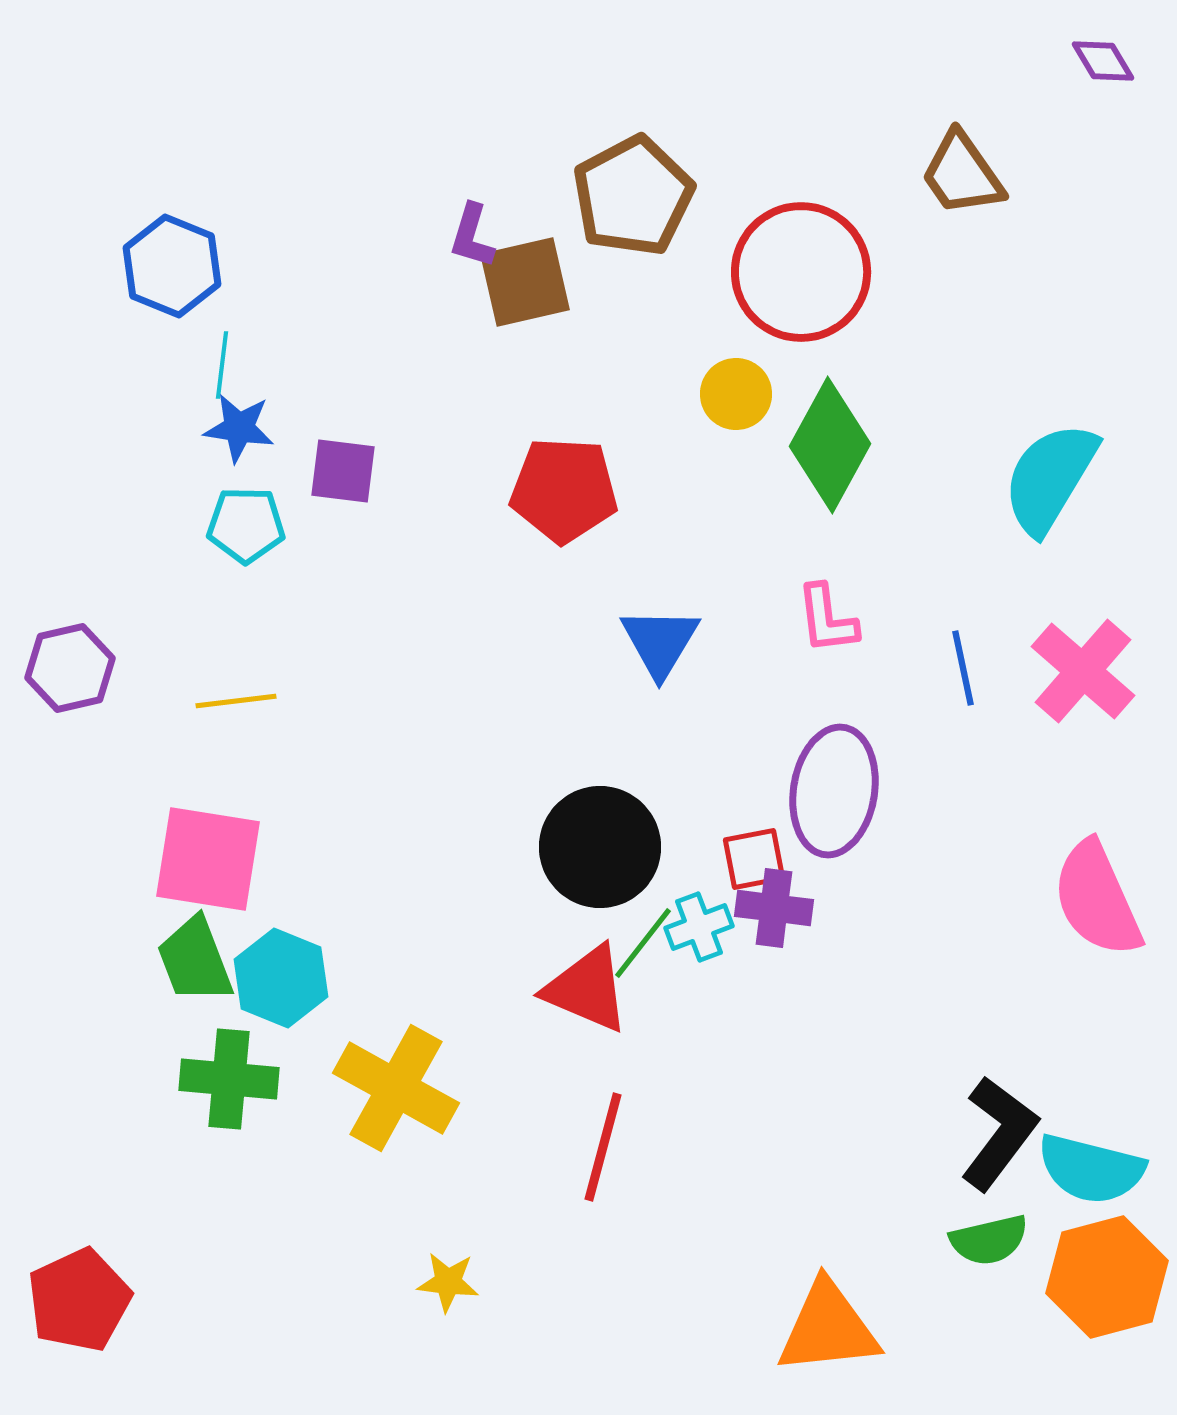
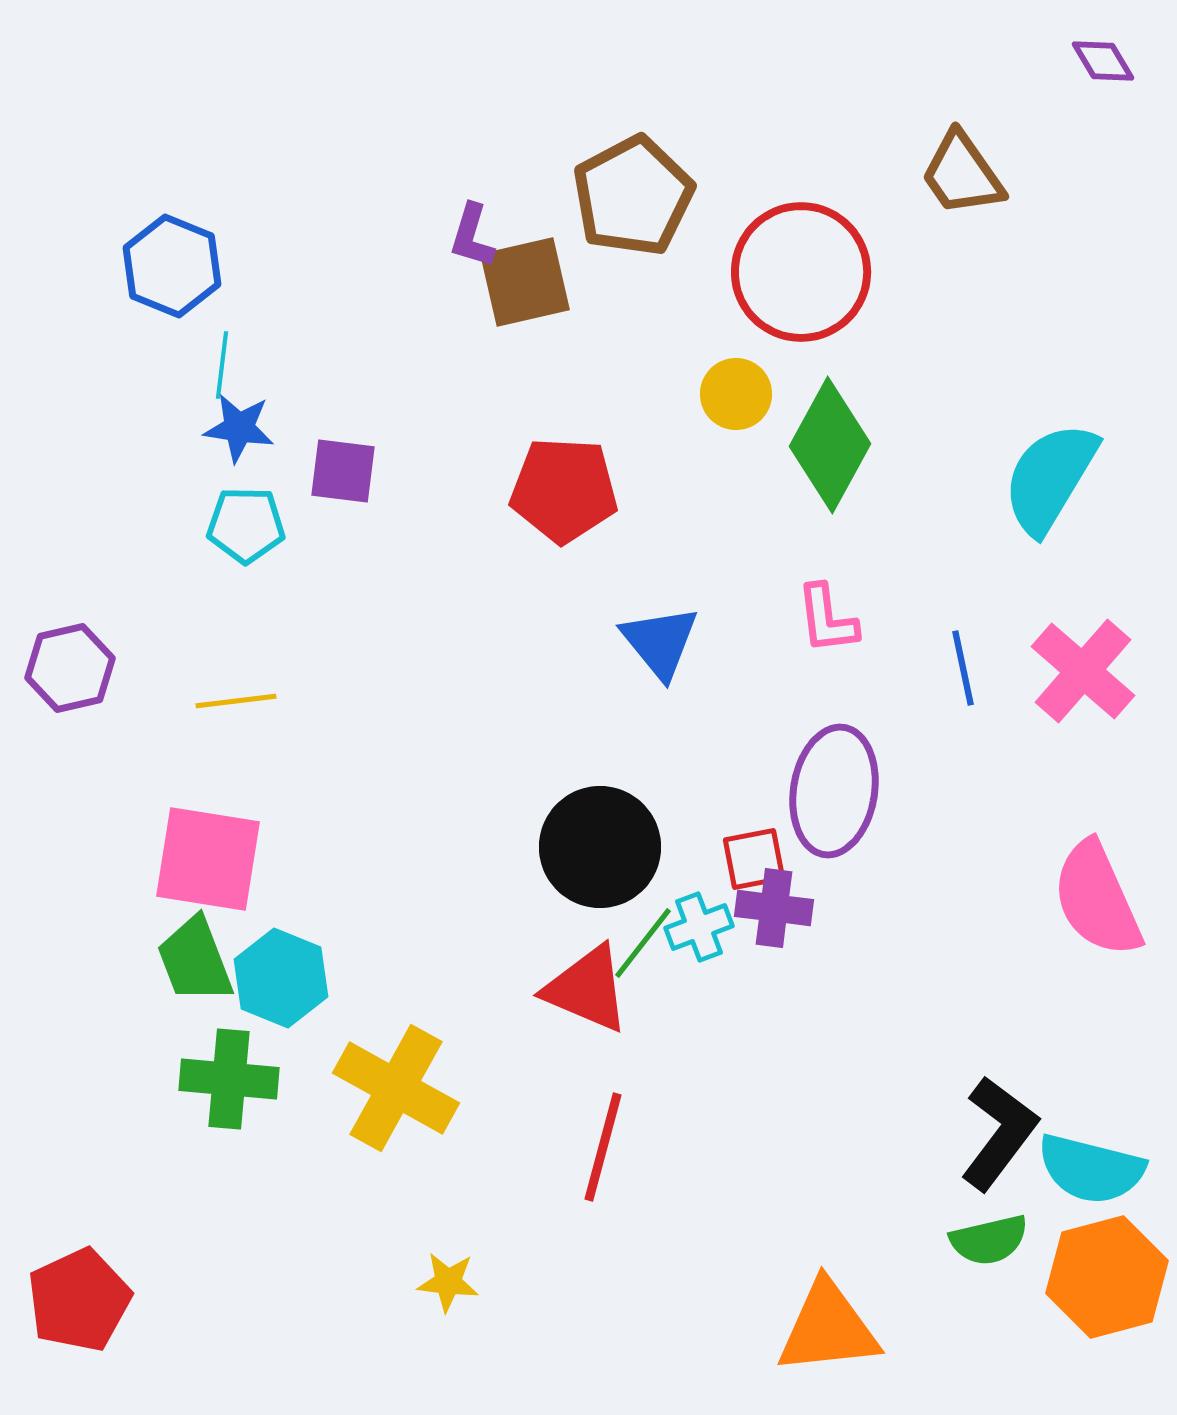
blue triangle at (660, 642): rotated 10 degrees counterclockwise
